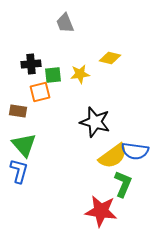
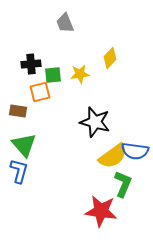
yellow diamond: rotated 60 degrees counterclockwise
